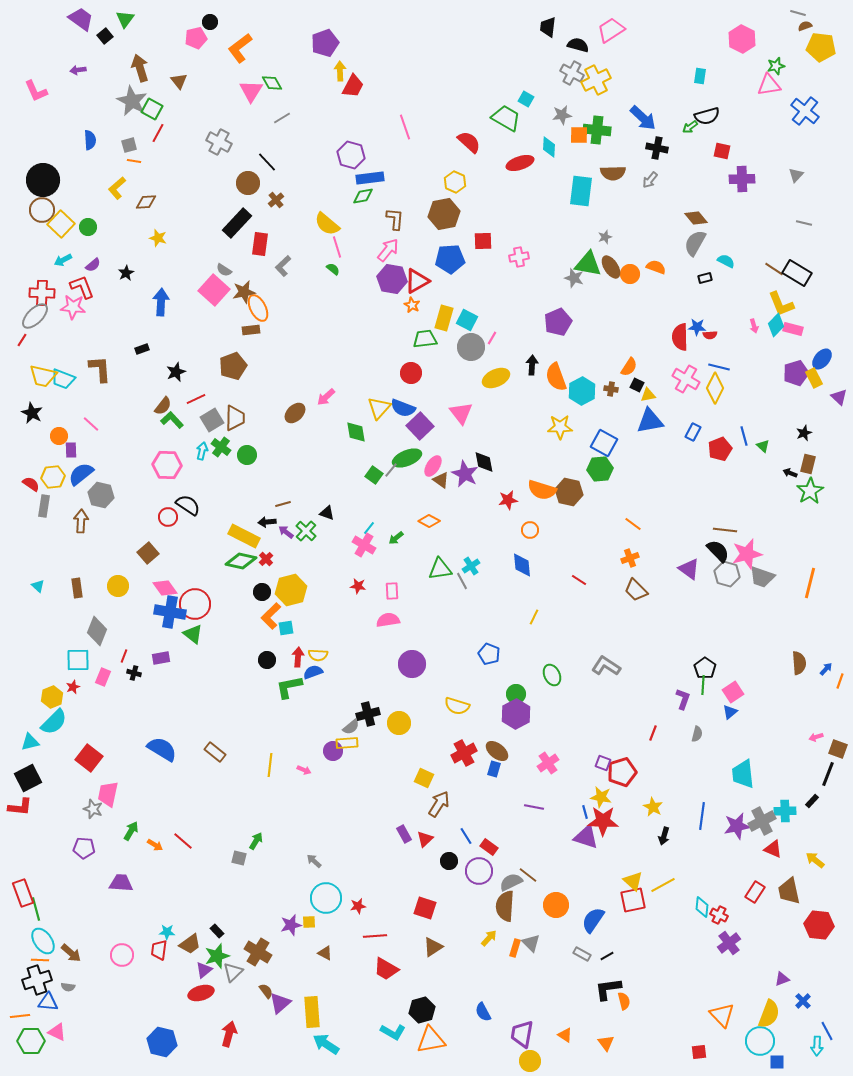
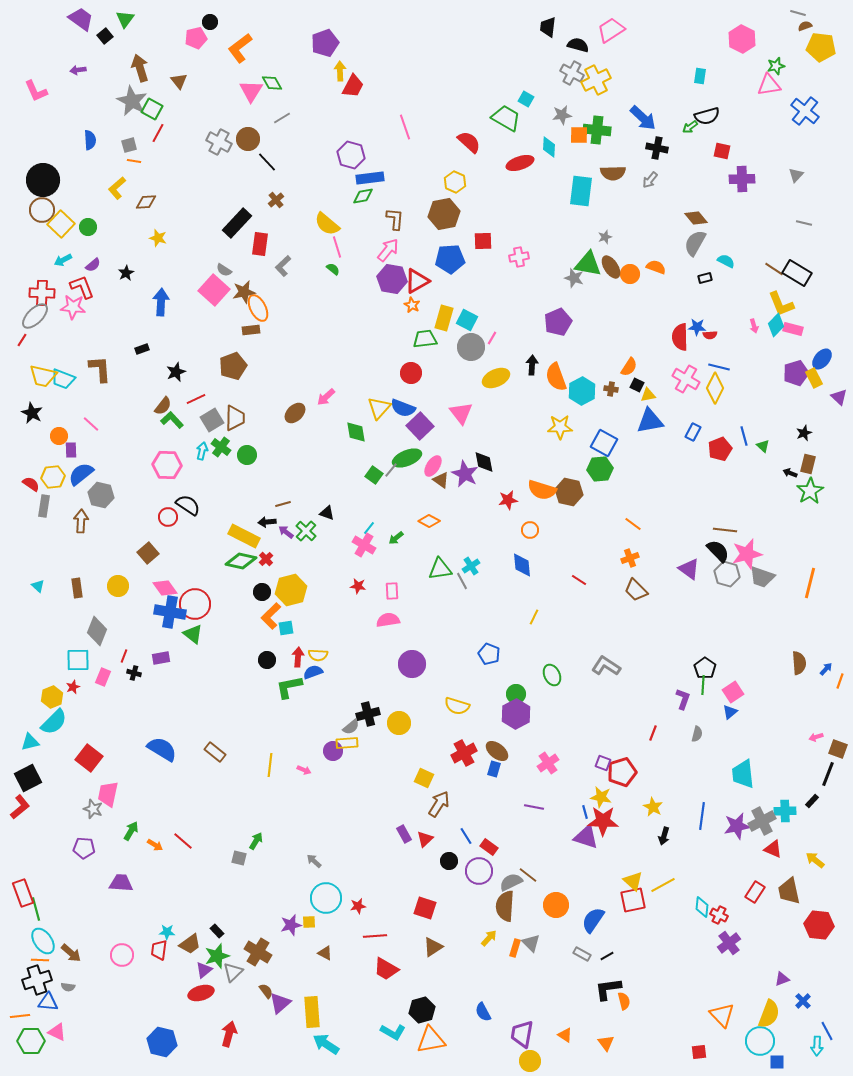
brown circle at (248, 183): moved 44 px up
red L-shape at (20, 807): rotated 45 degrees counterclockwise
